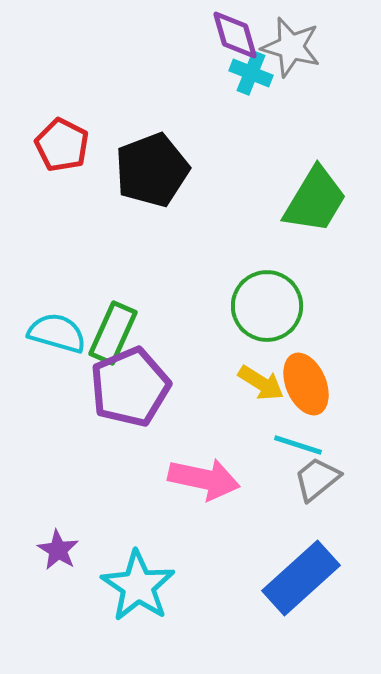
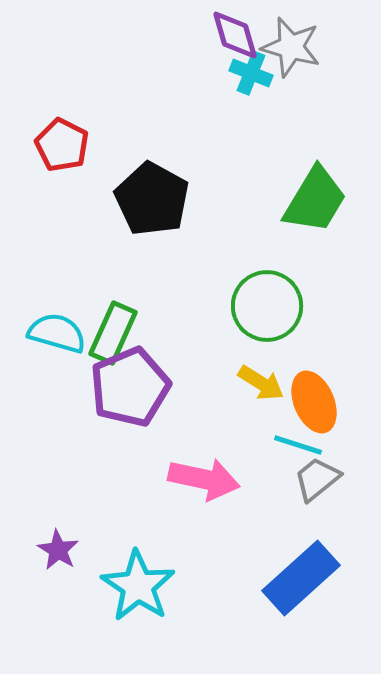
black pentagon: moved 29 px down; rotated 22 degrees counterclockwise
orange ellipse: moved 8 px right, 18 px down
